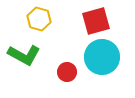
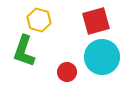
yellow hexagon: moved 1 px down
green L-shape: moved 4 px up; rotated 80 degrees clockwise
